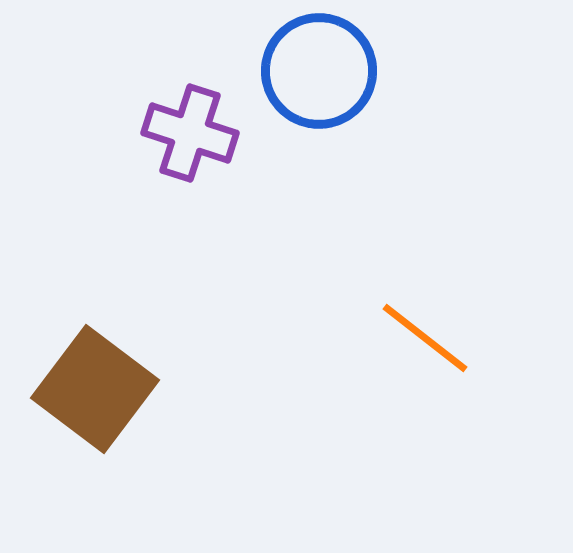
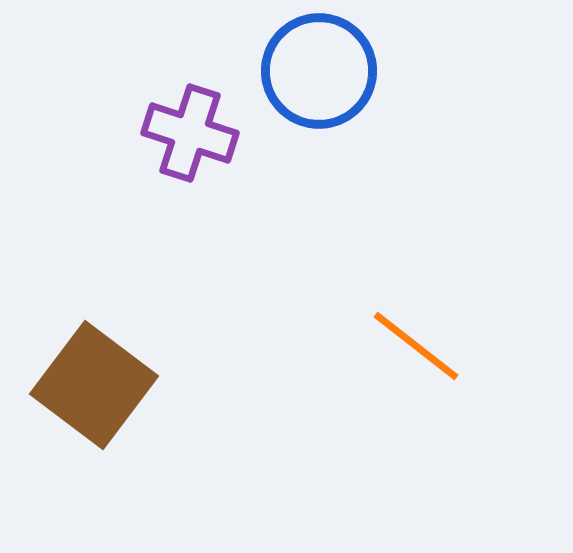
orange line: moved 9 px left, 8 px down
brown square: moved 1 px left, 4 px up
